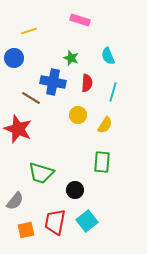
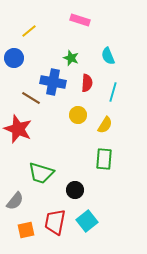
yellow line: rotated 21 degrees counterclockwise
green rectangle: moved 2 px right, 3 px up
